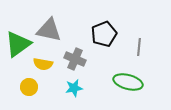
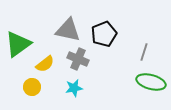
gray triangle: moved 19 px right
gray line: moved 5 px right, 5 px down; rotated 12 degrees clockwise
gray cross: moved 3 px right
yellow semicircle: moved 2 px right; rotated 48 degrees counterclockwise
green ellipse: moved 23 px right
yellow circle: moved 3 px right
